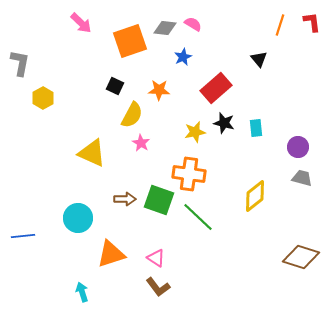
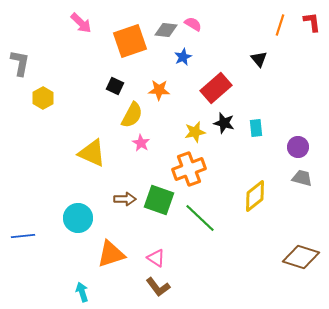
gray diamond: moved 1 px right, 2 px down
orange cross: moved 5 px up; rotated 28 degrees counterclockwise
green line: moved 2 px right, 1 px down
